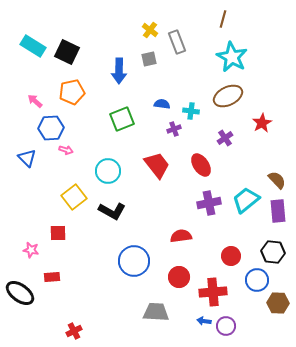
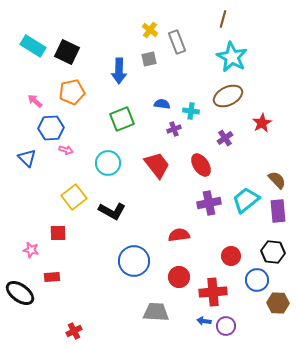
cyan circle at (108, 171): moved 8 px up
red semicircle at (181, 236): moved 2 px left, 1 px up
